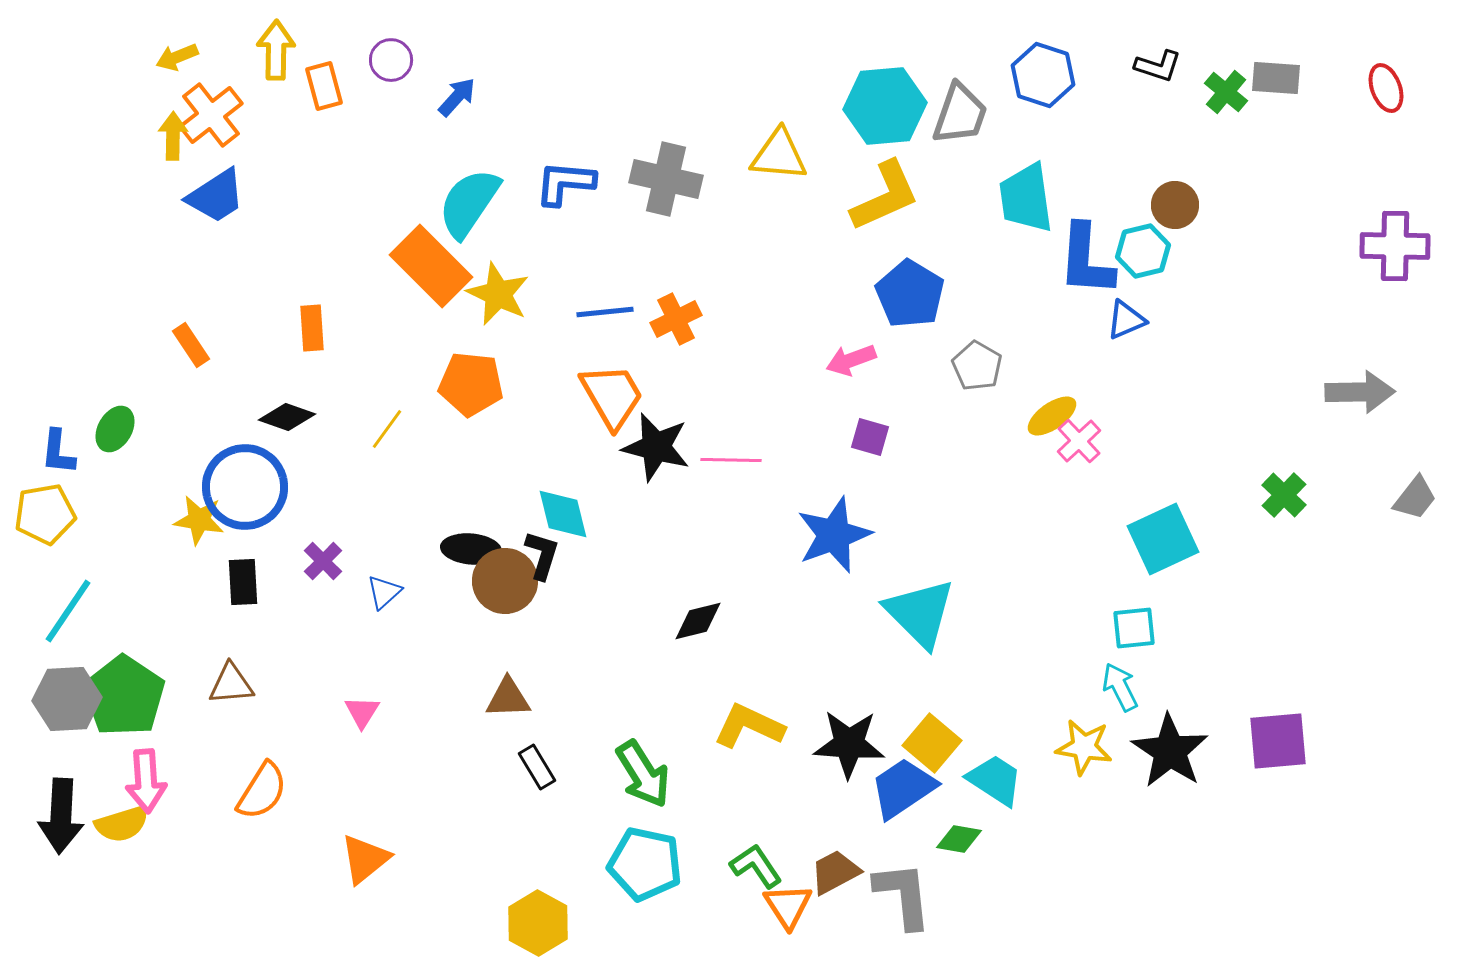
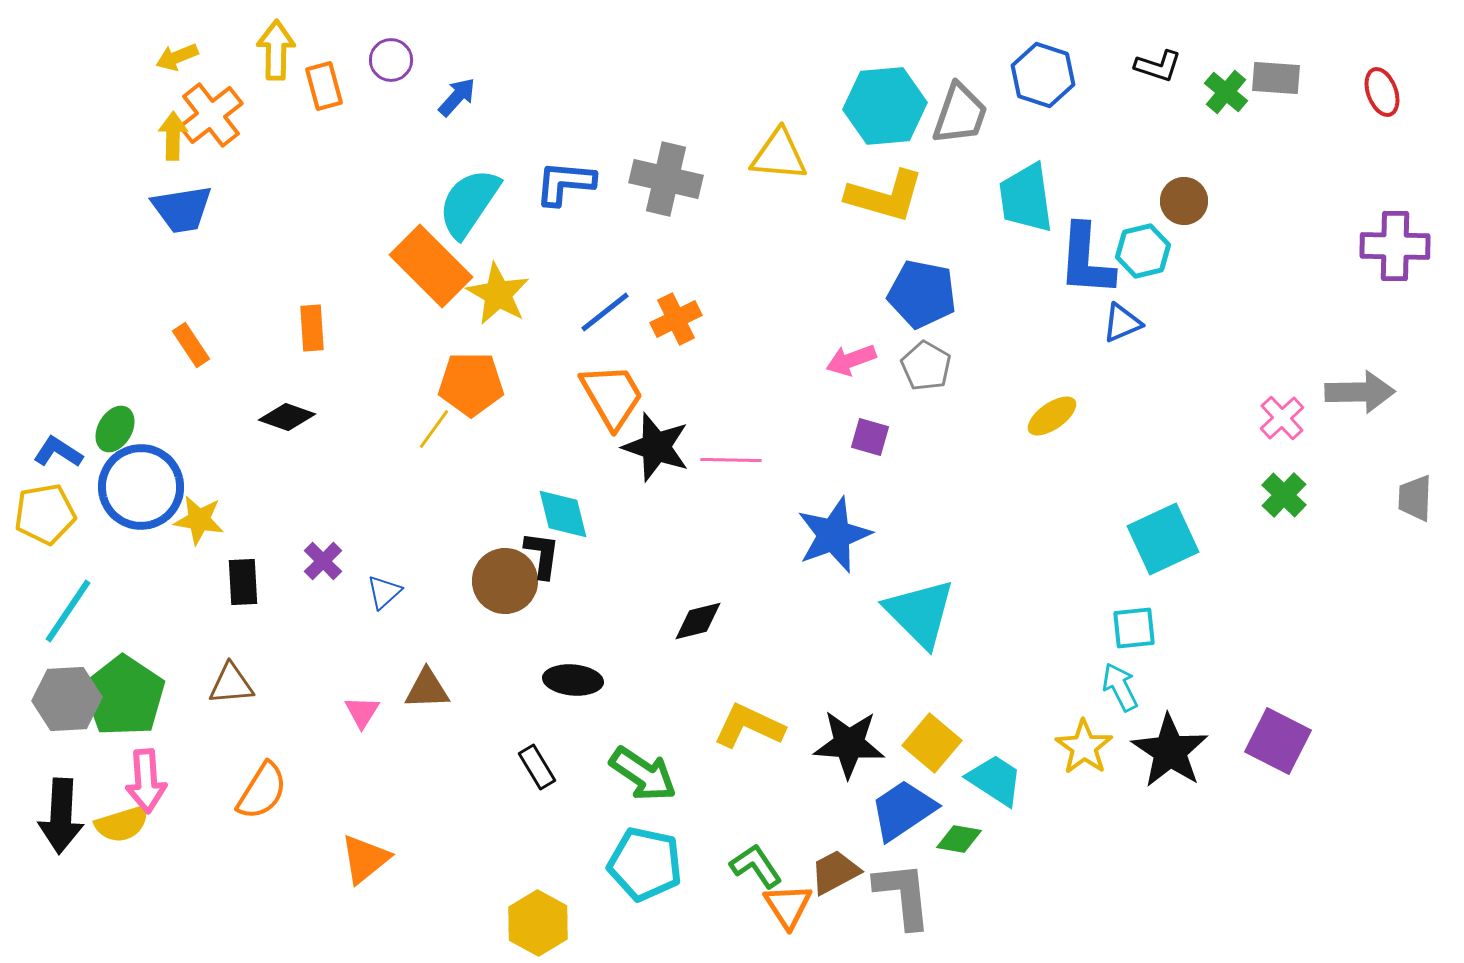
red ellipse at (1386, 88): moved 4 px left, 4 px down
blue trapezoid at (216, 196): moved 34 px left, 13 px down; rotated 24 degrees clockwise
yellow L-shape at (885, 196): rotated 40 degrees clockwise
brown circle at (1175, 205): moved 9 px right, 4 px up
yellow star at (498, 294): rotated 4 degrees clockwise
blue pentagon at (910, 294): moved 12 px right; rotated 20 degrees counterclockwise
blue line at (605, 312): rotated 32 degrees counterclockwise
blue triangle at (1126, 320): moved 4 px left, 3 px down
gray pentagon at (977, 366): moved 51 px left
orange pentagon at (471, 384): rotated 6 degrees counterclockwise
yellow line at (387, 429): moved 47 px right
pink cross at (1079, 441): moved 203 px right, 23 px up
black star at (656, 447): rotated 4 degrees clockwise
blue L-shape at (58, 452): rotated 117 degrees clockwise
blue circle at (245, 487): moved 104 px left
gray trapezoid at (1415, 498): rotated 144 degrees clockwise
black ellipse at (471, 549): moved 102 px right, 131 px down
black L-shape at (542, 555): rotated 9 degrees counterclockwise
brown triangle at (508, 698): moved 81 px left, 9 px up
purple square at (1278, 741): rotated 32 degrees clockwise
yellow star at (1084, 747): rotated 26 degrees clockwise
green arrow at (643, 774): rotated 24 degrees counterclockwise
blue trapezoid at (903, 788): moved 22 px down
